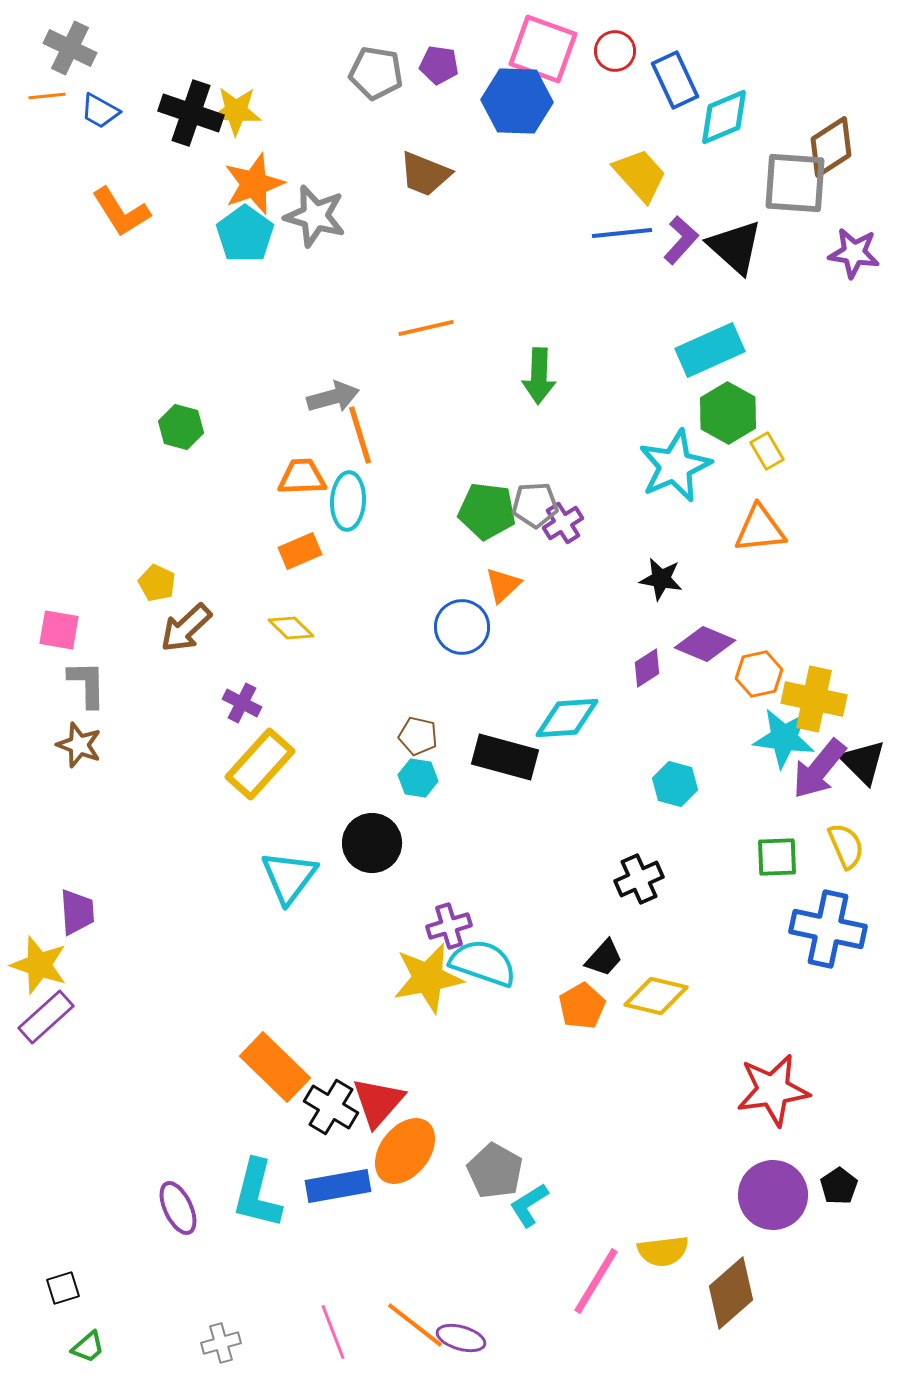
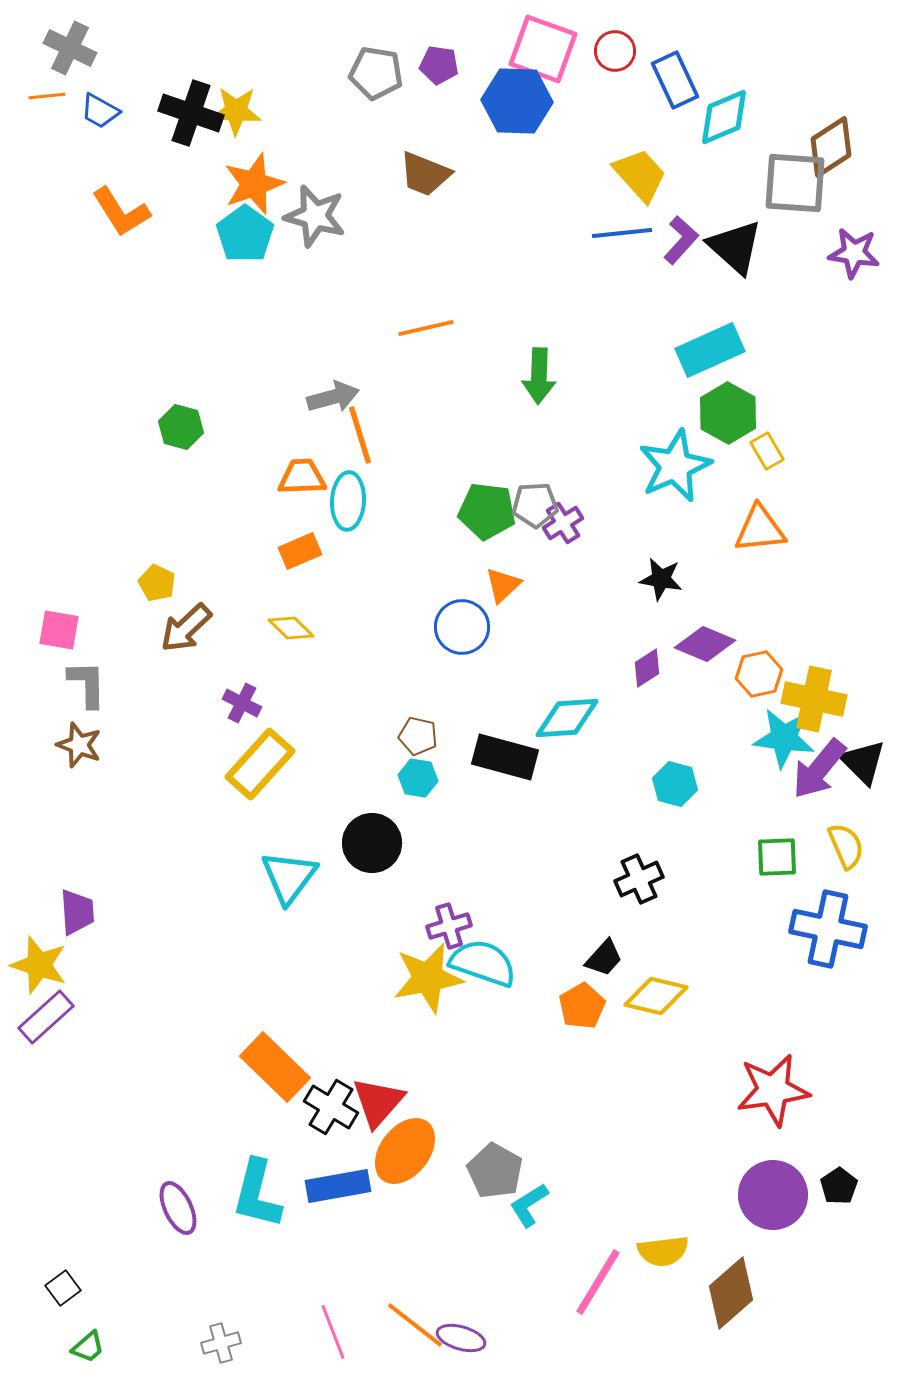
pink line at (596, 1281): moved 2 px right, 1 px down
black square at (63, 1288): rotated 20 degrees counterclockwise
